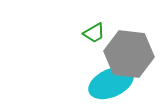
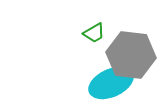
gray hexagon: moved 2 px right, 1 px down
